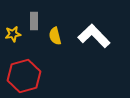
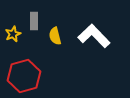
yellow star: rotated 14 degrees counterclockwise
